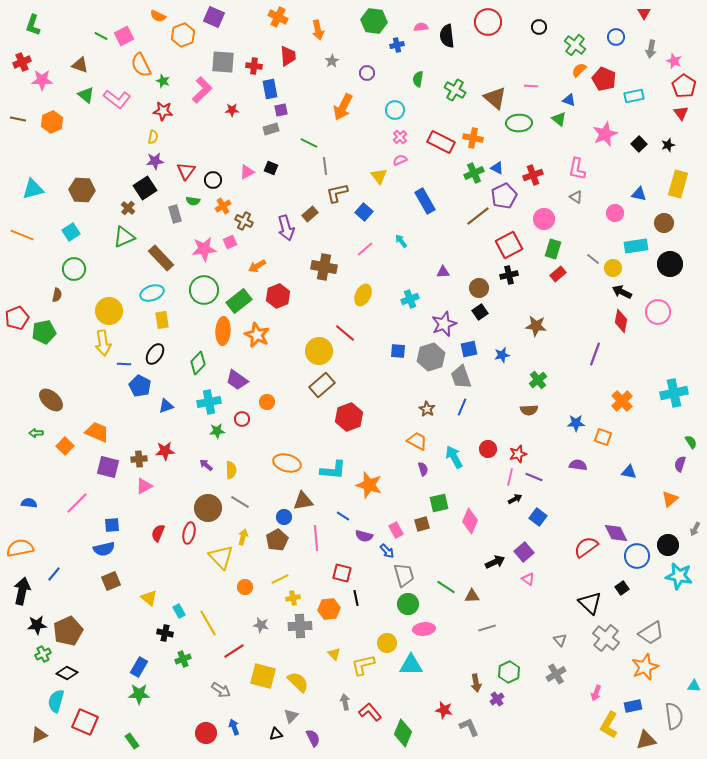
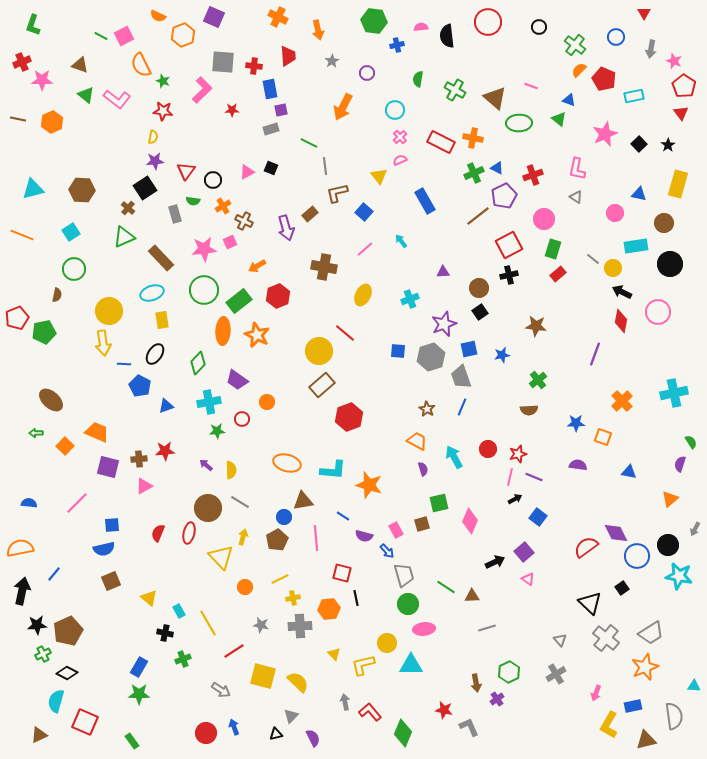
pink line at (531, 86): rotated 16 degrees clockwise
black star at (668, 145): rotated 16 degrees counterclockwise
